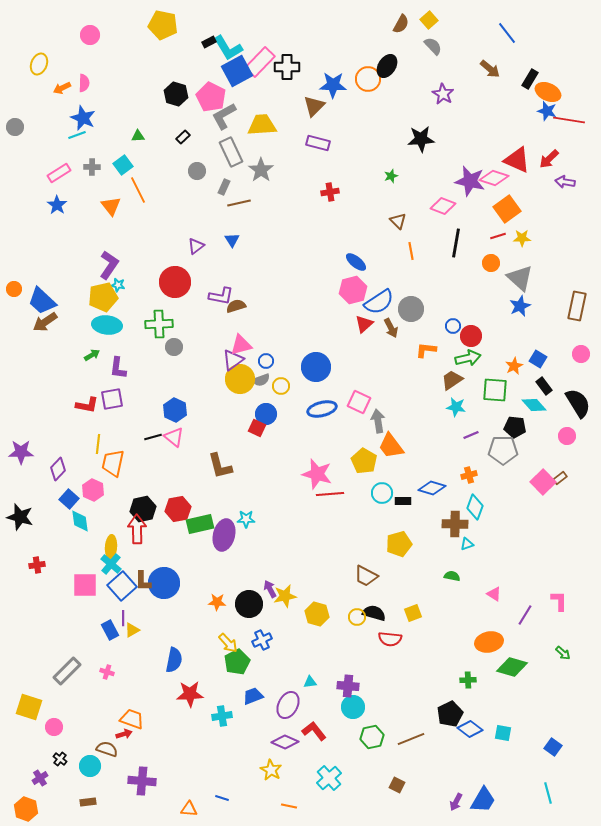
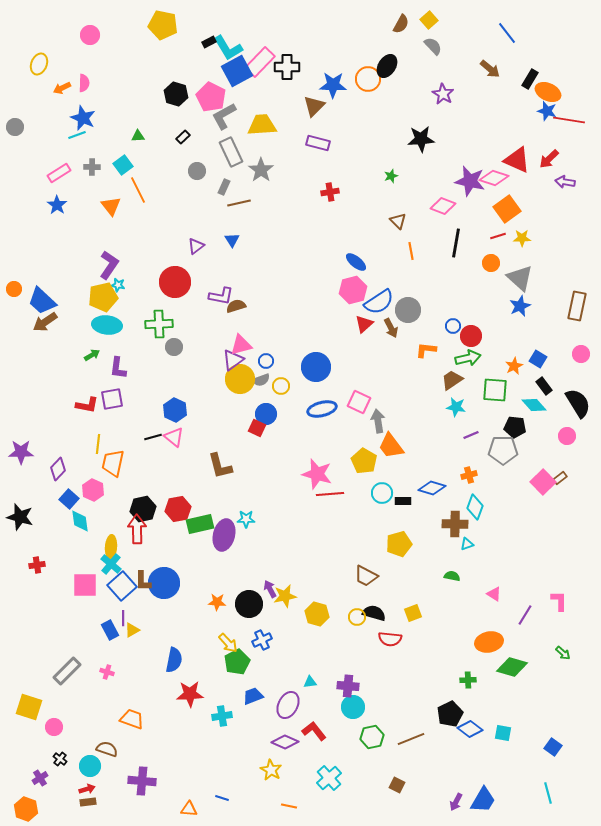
gray circle at (411, 309): moved 3 px left, 1 px down
red arrow at (124, 734): moved 37 px left, 55 px down
